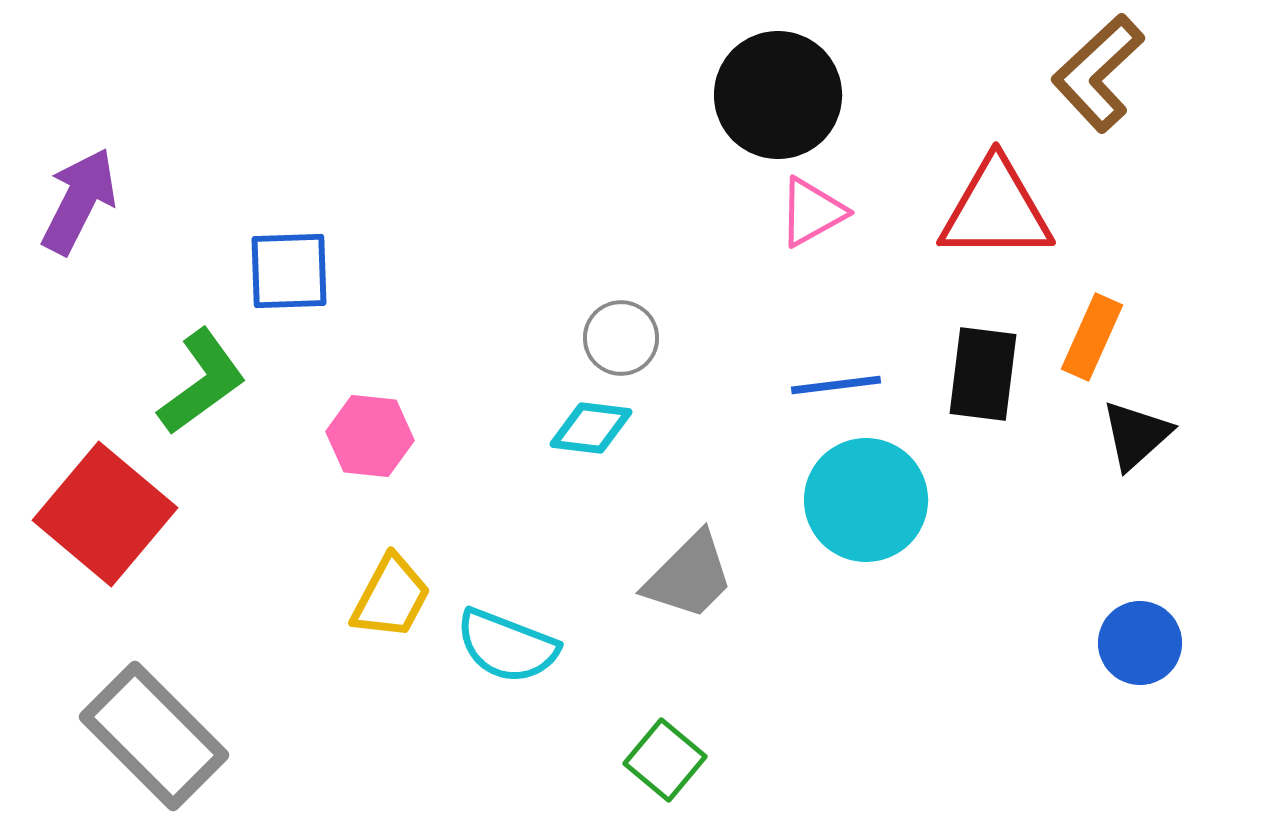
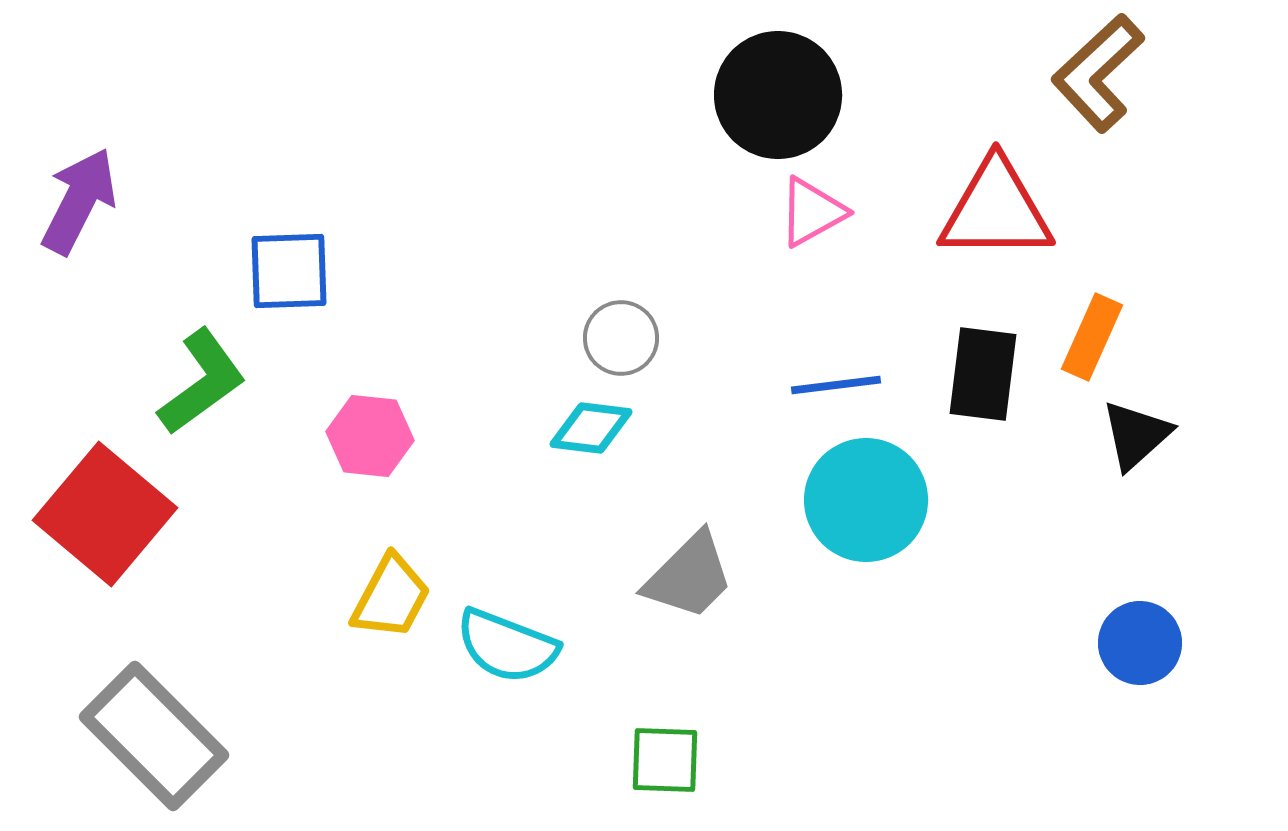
green square: rotated 38 degrees counterclockwise
